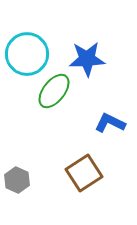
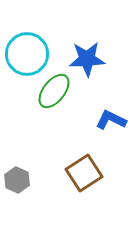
blue L-shape: moved 1 px right, 3 px up
